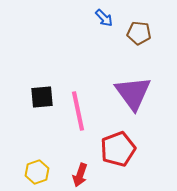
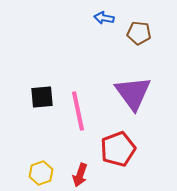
blue arrow: rotated 144 degrees clockwise
yellow hexagon: moved 4 px right, 1 px down
